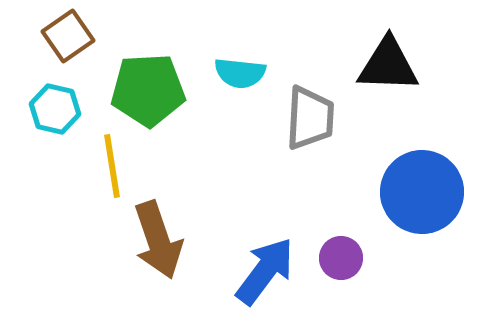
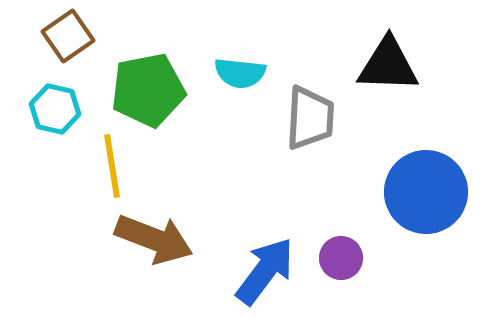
green pentagon: rotated 8 degrees counterclockwise
blue circle: moved 4 px right
brown arrow: moved 4 px left, 1 px up; rotated 50 degrees counterclockwise
